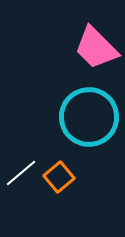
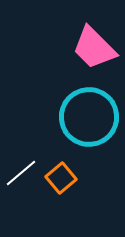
pink trapezoid: moved 2 px left
orange square: moved 2 px right, 1 px down
